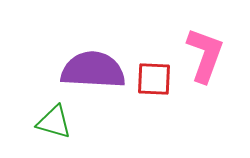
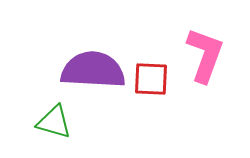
red square: moved 3 px left
